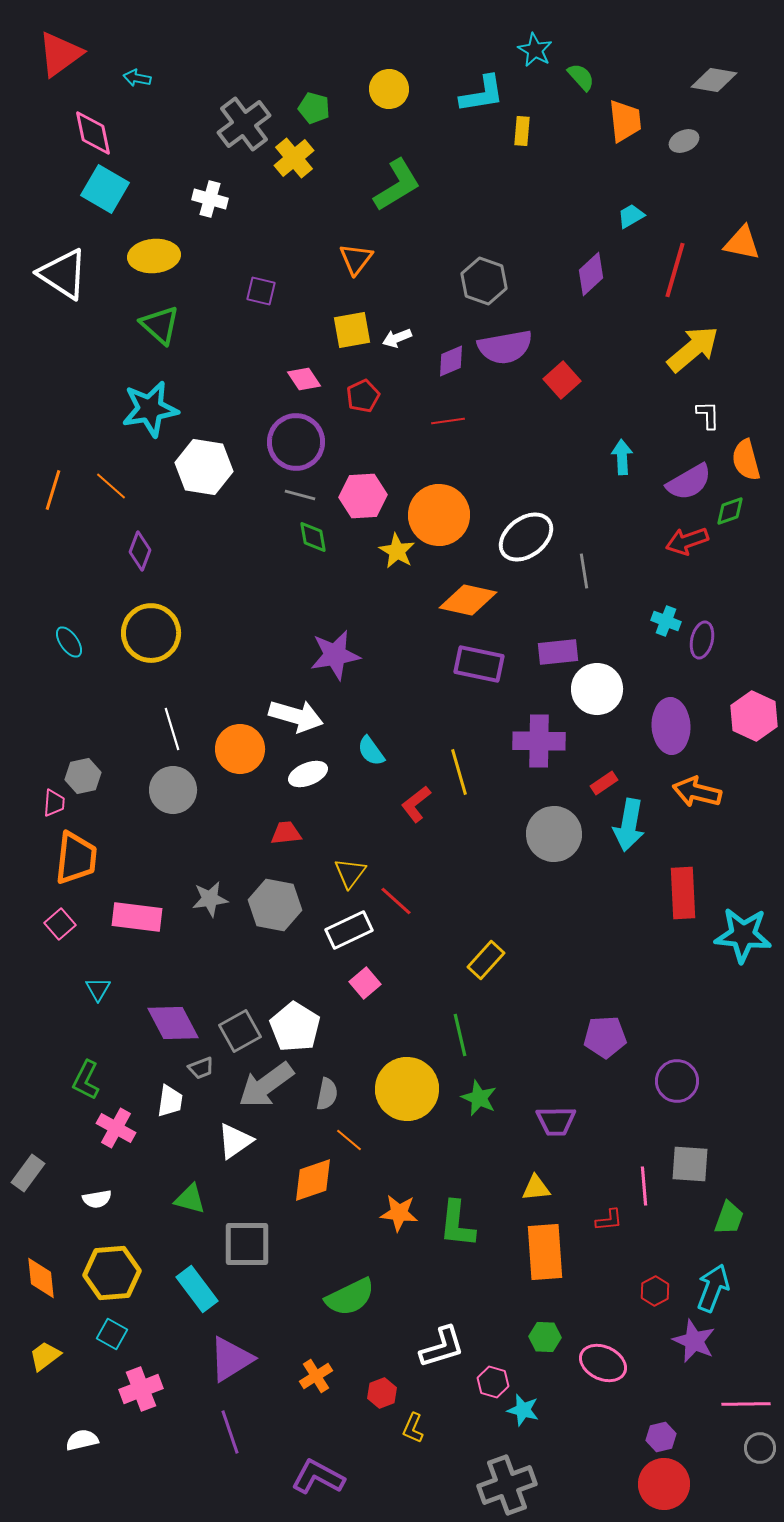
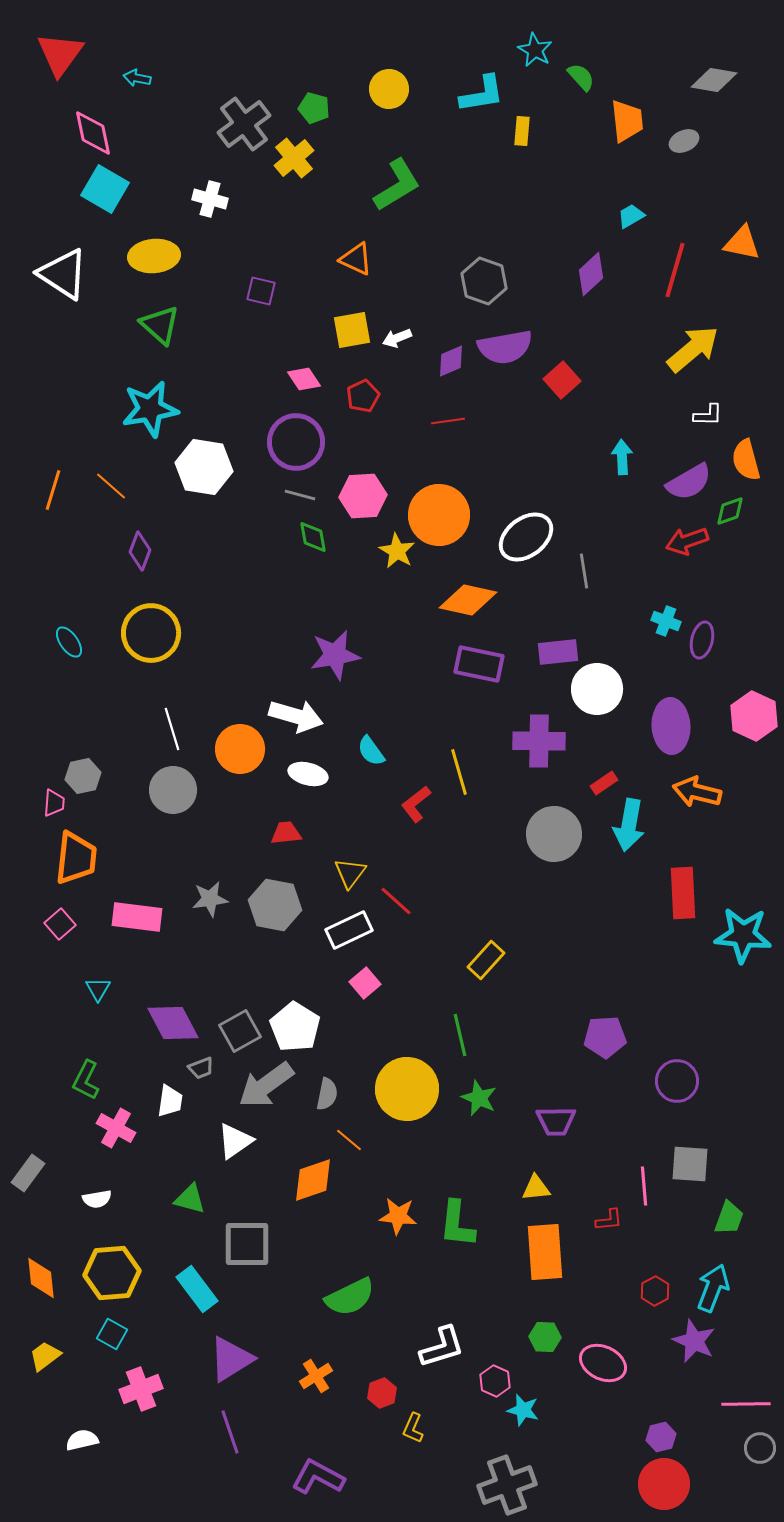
red triangle at (60, 54): rotated 18 degrees counterclockwise
orange trapezoid at (625, 121): moved 2 px right
orange triangle at (356, 259): rotated 42 degrees counterclockwise
white L-shape at (708, 415): rotated 92 degrees clockwise
white ellipse at (308, 774): rotated 36 degrees clockwise
orange star at (399, 1213): moved 1 px left, 3 px down
pink hexagon at (493, 1382): moved 2 px right, 1 px up; rotated 8 degrees clockwise
